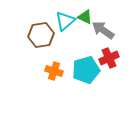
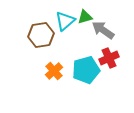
green triangle: rotated 42 degrees counterclockwise
orange cross: rotated 30 degrees clockwise
